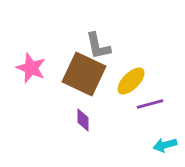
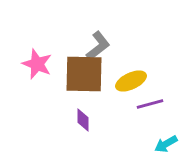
gray L-shape: rotated 116 degrees counterclockwise
pink star: moved 6 px right, 4 px up
brown square: rotated 24 degrees counterclockwise
yellow ellipse: rotated 20 degrees clockwise
cyan arrow: moved 1 px right, 1 px up; rotated 15 degrees counterclockwise
